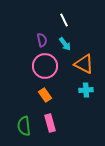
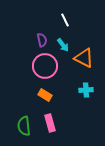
white line: moved 1 px right
cyan arrow: moved 2 px left, 1 px down
orange triangle: moved 6 px up
orange rectangle: rotated 24 degrees counterclockwise
